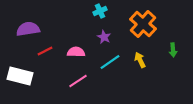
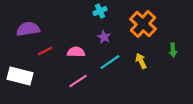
yellow arrow: moved 1 px right, 1 px down
